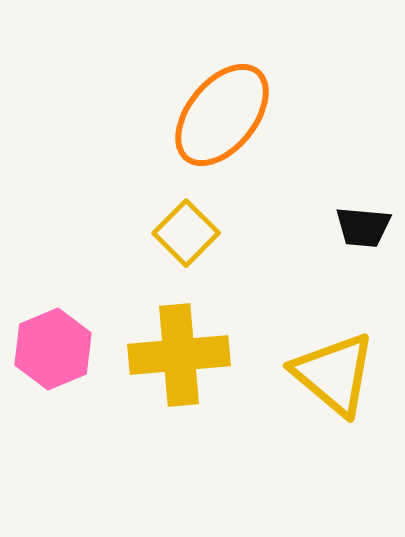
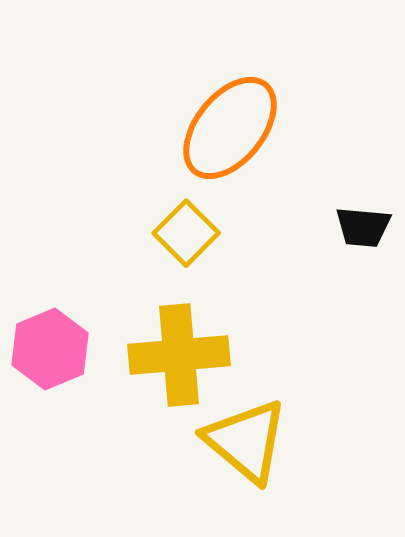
orange ellipse: moved 8 px right, 13 px down
pink hexagon: moved 3 px left
yellow triangle: moved 88 px left, 67 px down
